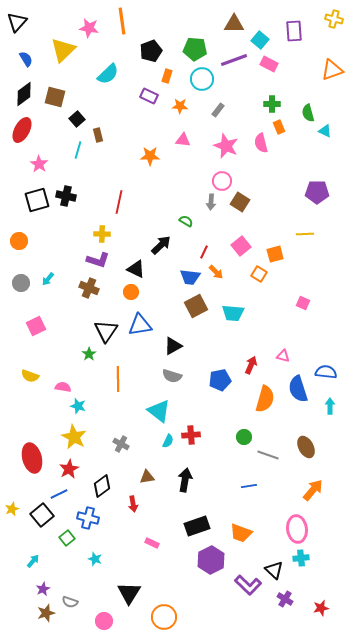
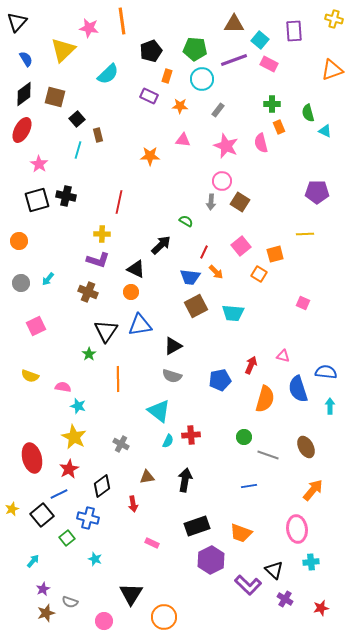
brown cross at (89, 288): moved 1 px left, 4 px down
cyan cross at (301, 558): moved 10 px right, 4 px down
black triangle at (129, 593): moved 2 px right, 1 px down
